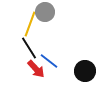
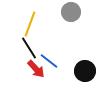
gray circle: moved 26 px right
